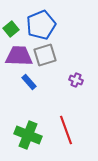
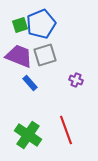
blue pentagon: moved 1 px up
green square: moved 9 px right, 4 px up; rotated 21 degrees clockwise
purple trapezoid: rotated 20 degrees clockwise
blue rectangle: moved 1 px right, 1 px down
green cross: rotated 12 degrees clockwise
